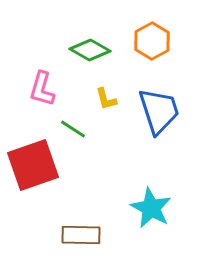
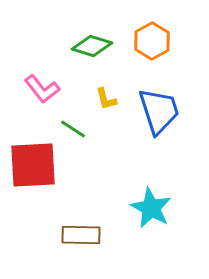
green diamond: moved 2 px right, 4 px up; rotated 12 degrees counterclockwise
pink L-shape: rotated 54 degrees counterclockwise
red square: rotated 16 degrees clockwise
